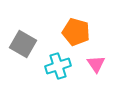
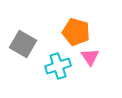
pink triangle: moved 6 px left, 7 px up
